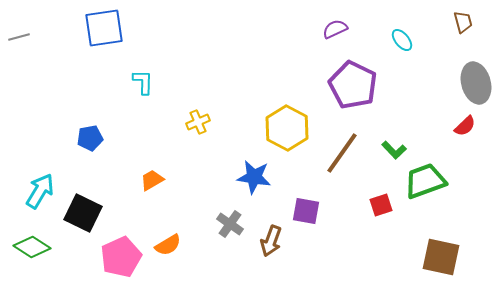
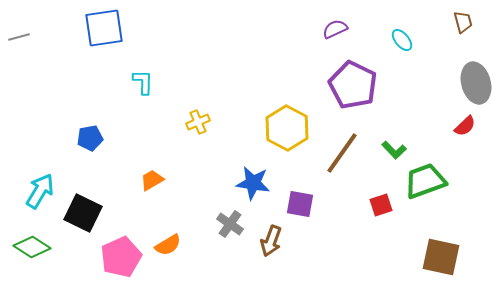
blue star: moved 1 px left, 6 px down
purple square: moved 6 px left, 7 px up
